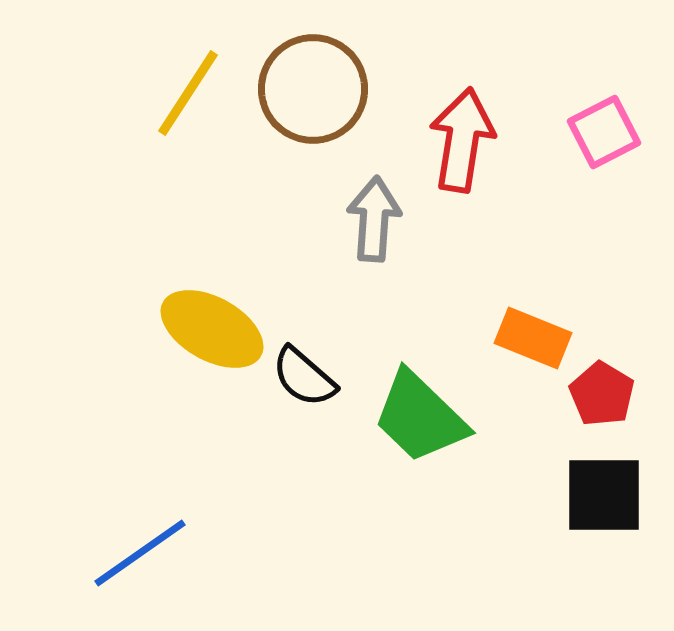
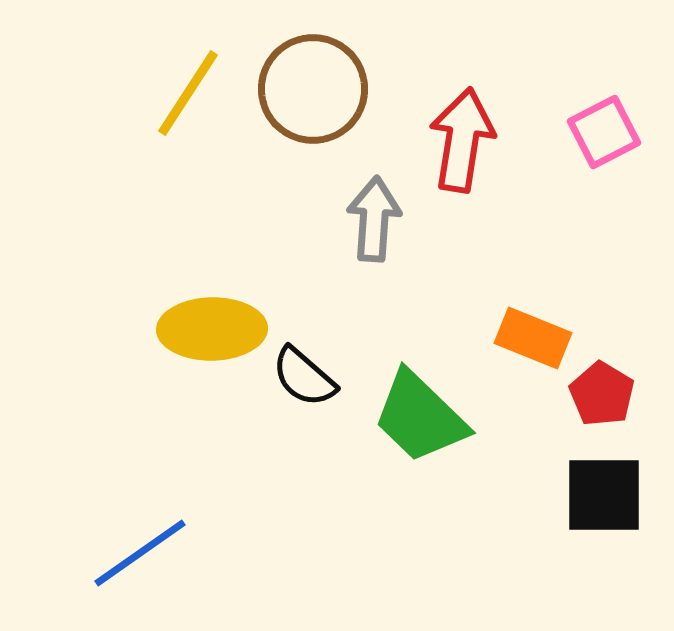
yellow ellipse: rotated 30 degrees counterclockwise
